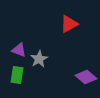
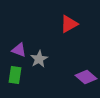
green rectangle: moved 2 px left
